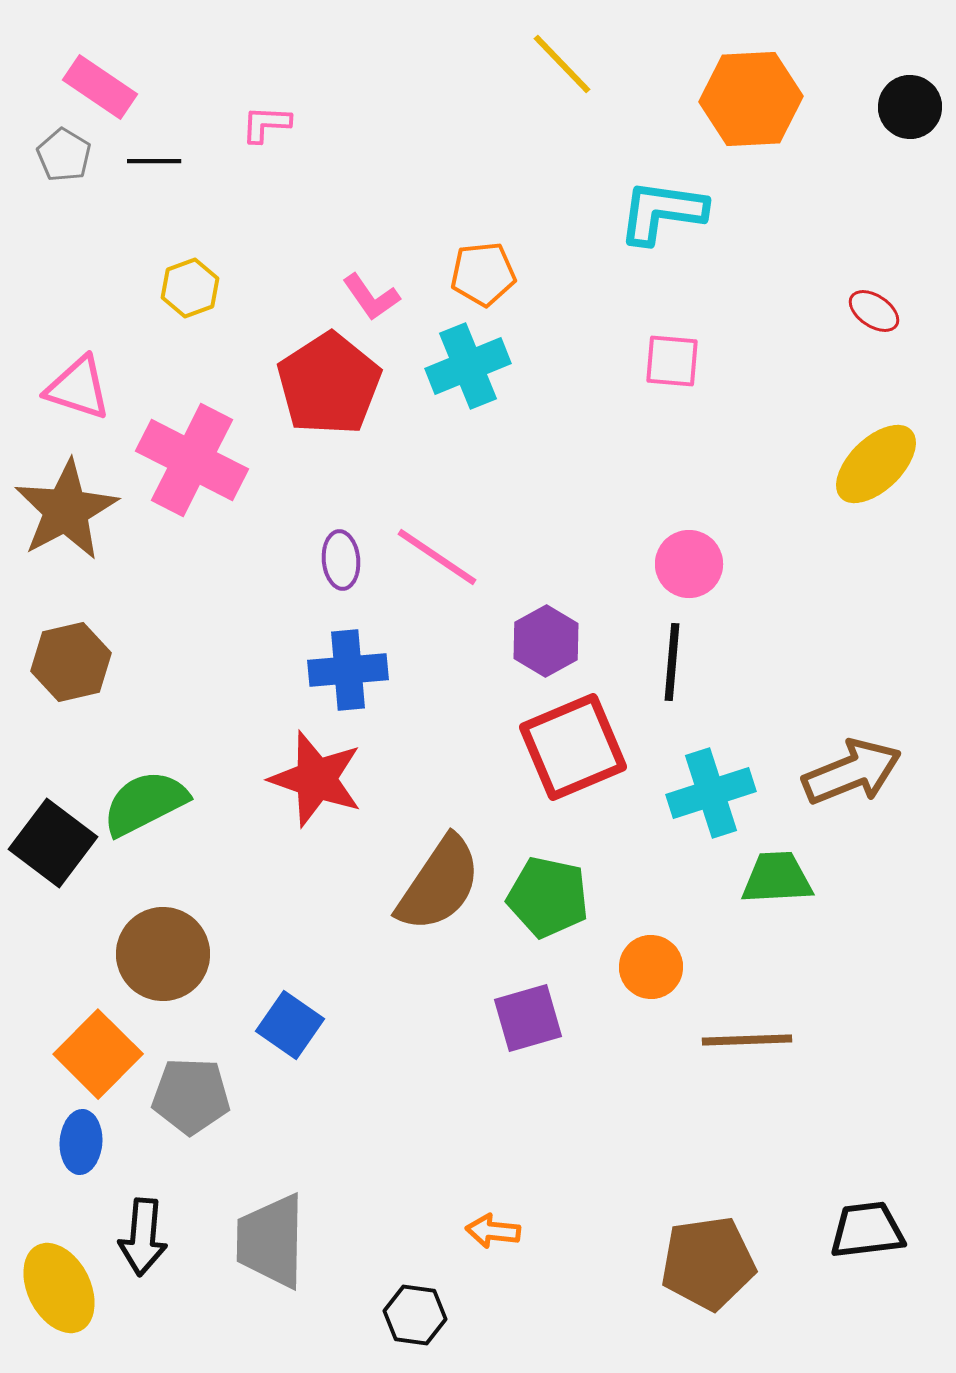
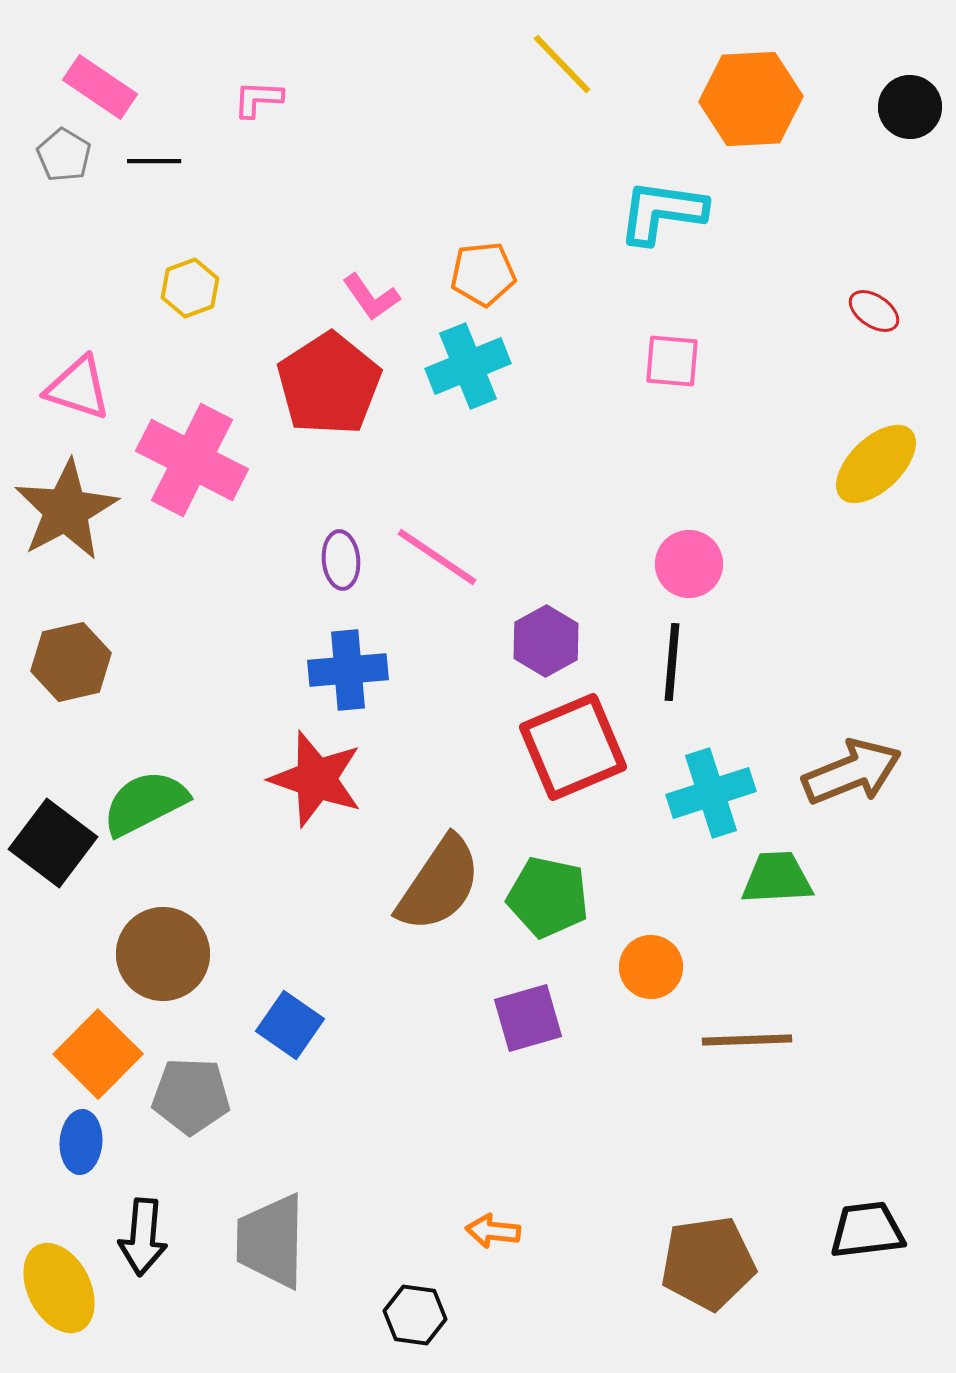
pink L-shape at (266, 124): moved 8 px left, 25 px up
